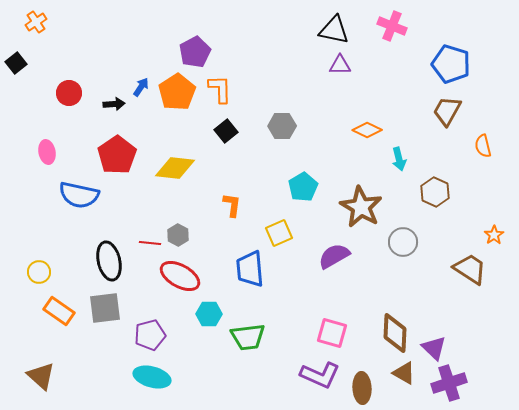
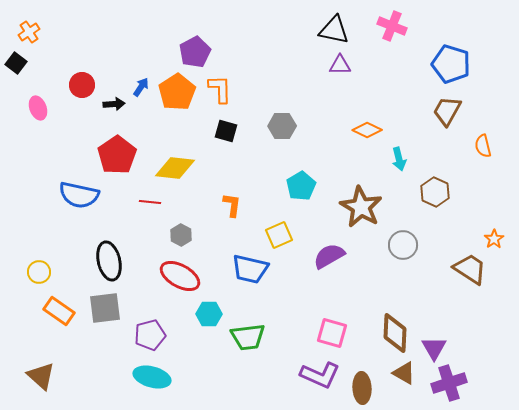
orange cross at (36, 22): moved 7 px left, 10 px down
black square at (16, 63): rotated 15 degrees counterclockwise
red circle at (69, 93): moved 13 px right, 8 px up
black square at (226, 131): rotated 35 degrees counterclockwise
pink ellipse at (47, 152): moved 9 px left, 44 px up; rotated 10 degrees counterclockwise
cyan pentagon at (303, 187): moved 2 px left, 1 px up
yellow square at (279, 233): moved 2 px down
gray hexagon at (178, 235): moved 3 px right
orange star at (494, 235): moved 4 px down
gray circle at (403, 242): moved 3 px down
red line at (150, 243): moved 41 px up
purple semicircle at (334, 256): moved 5 px left
blue trapezoid at (250, 269): rotated 72 degrees counterclockwise
purple triangle at (434, 348): rotated 16 degrees clockwise
